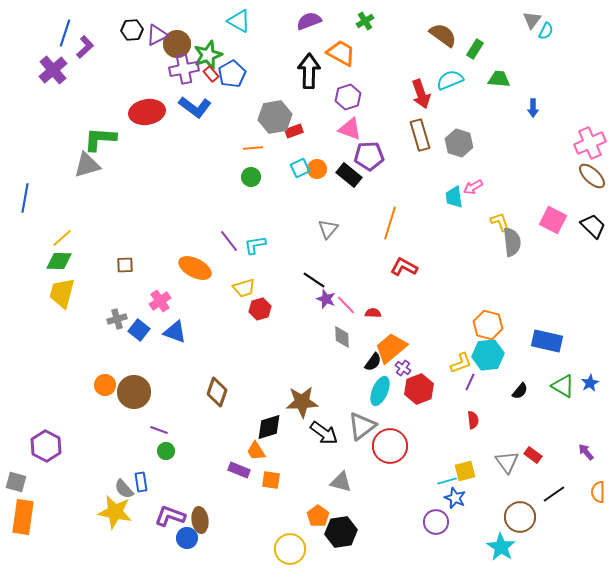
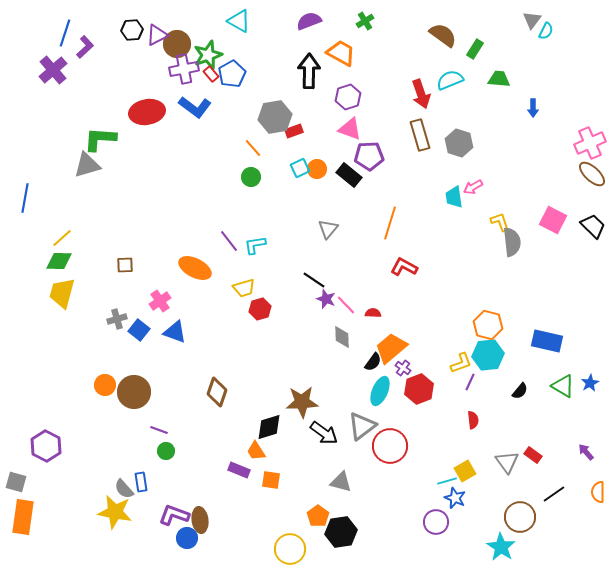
orange line at (253, 148): rotated 54 degrees clockwise
brown ellipse at (592, 176): moved 2 px up
yellow square at (465, 471): rotated 15 degrees counterclockwise
purple L-shape at (170, 516): moved 4 px right, 1 px up
